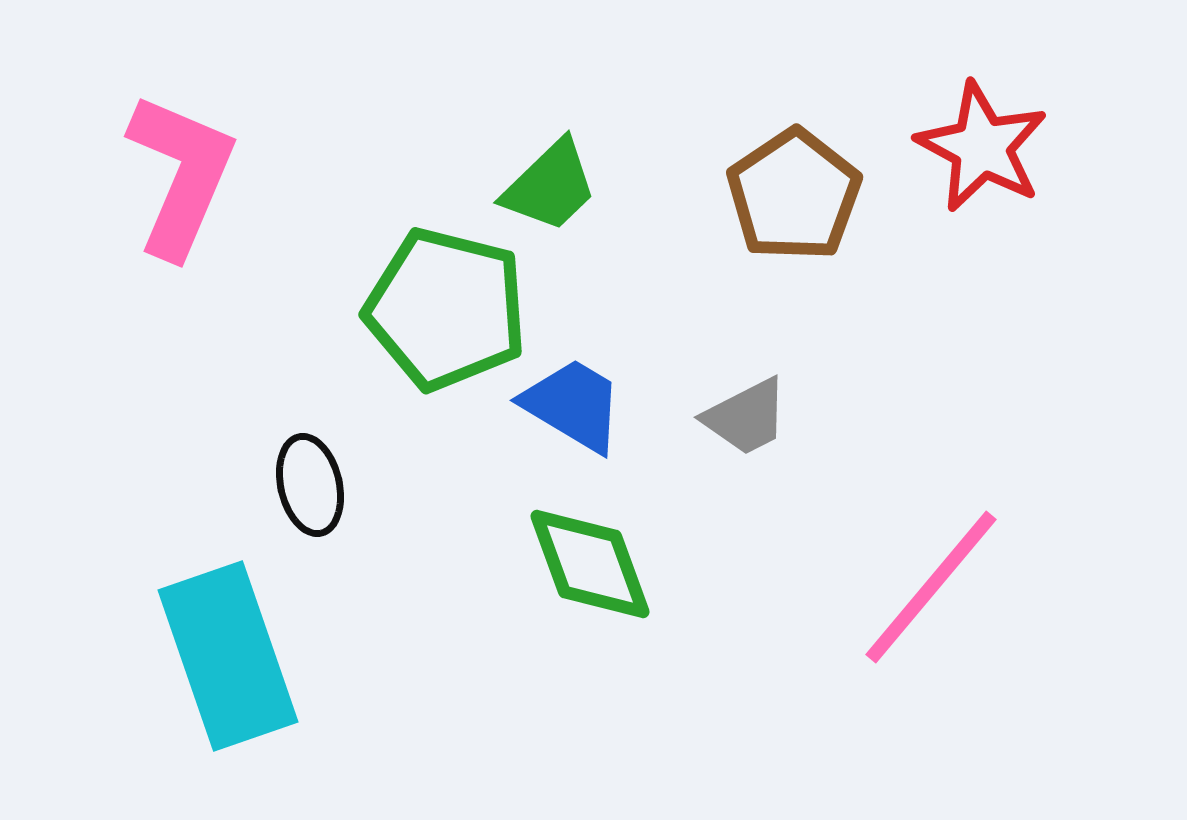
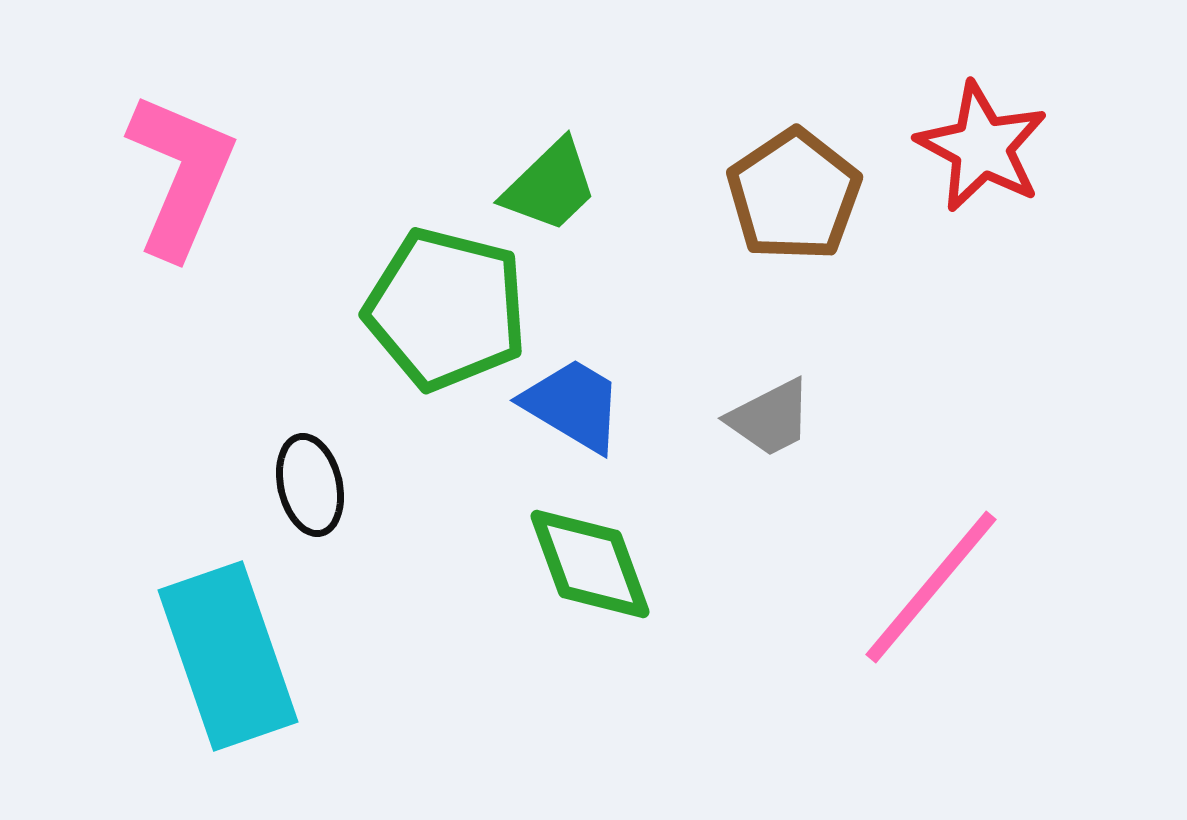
gray trapezoid: moved 24 px right, 1 px down
